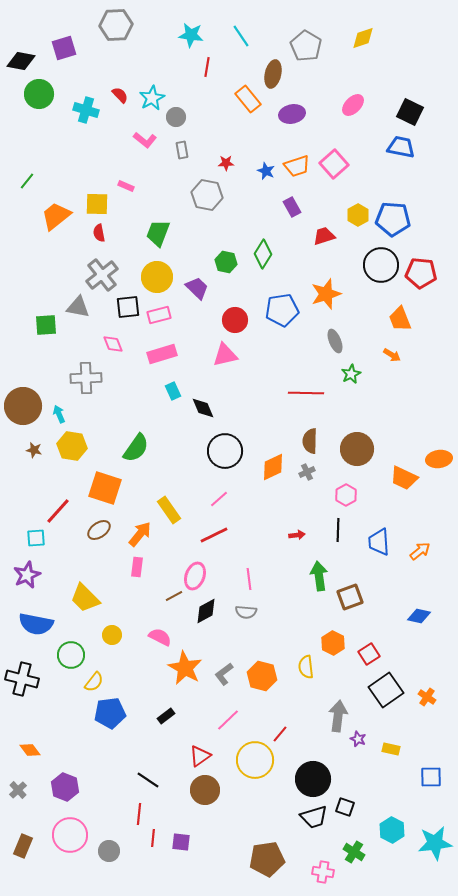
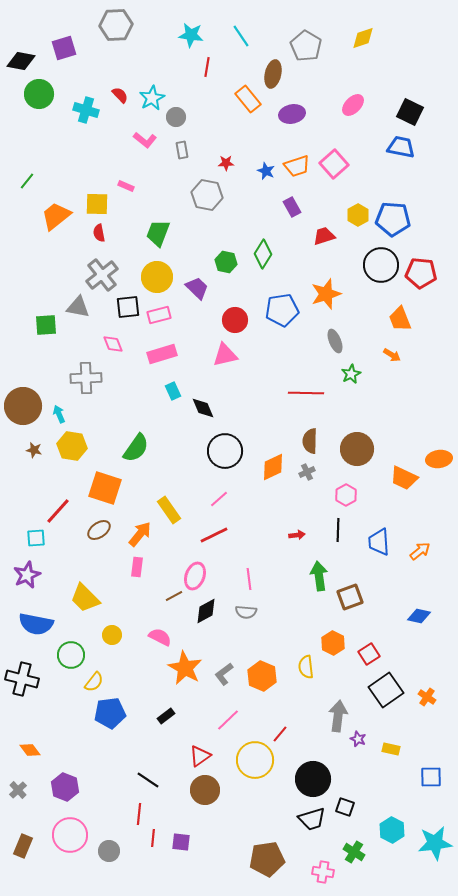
orange hexagon at (262, 676): rotated 8 degrees clockwise
black trapezoid at (314, 817): moved 2 px left, 2 px down
